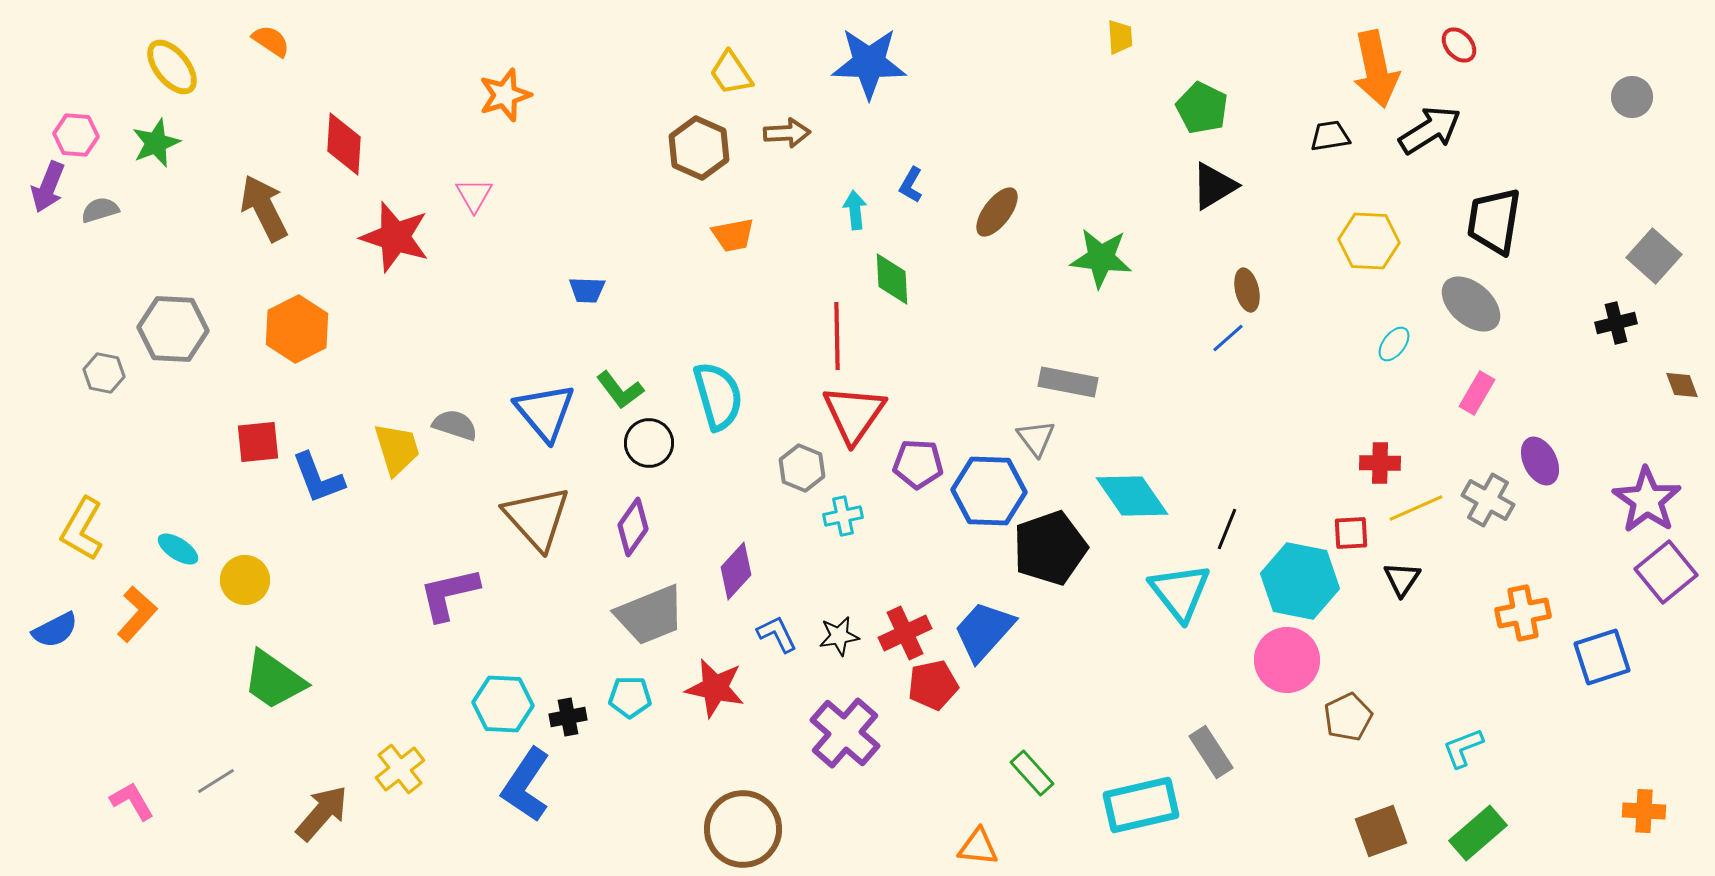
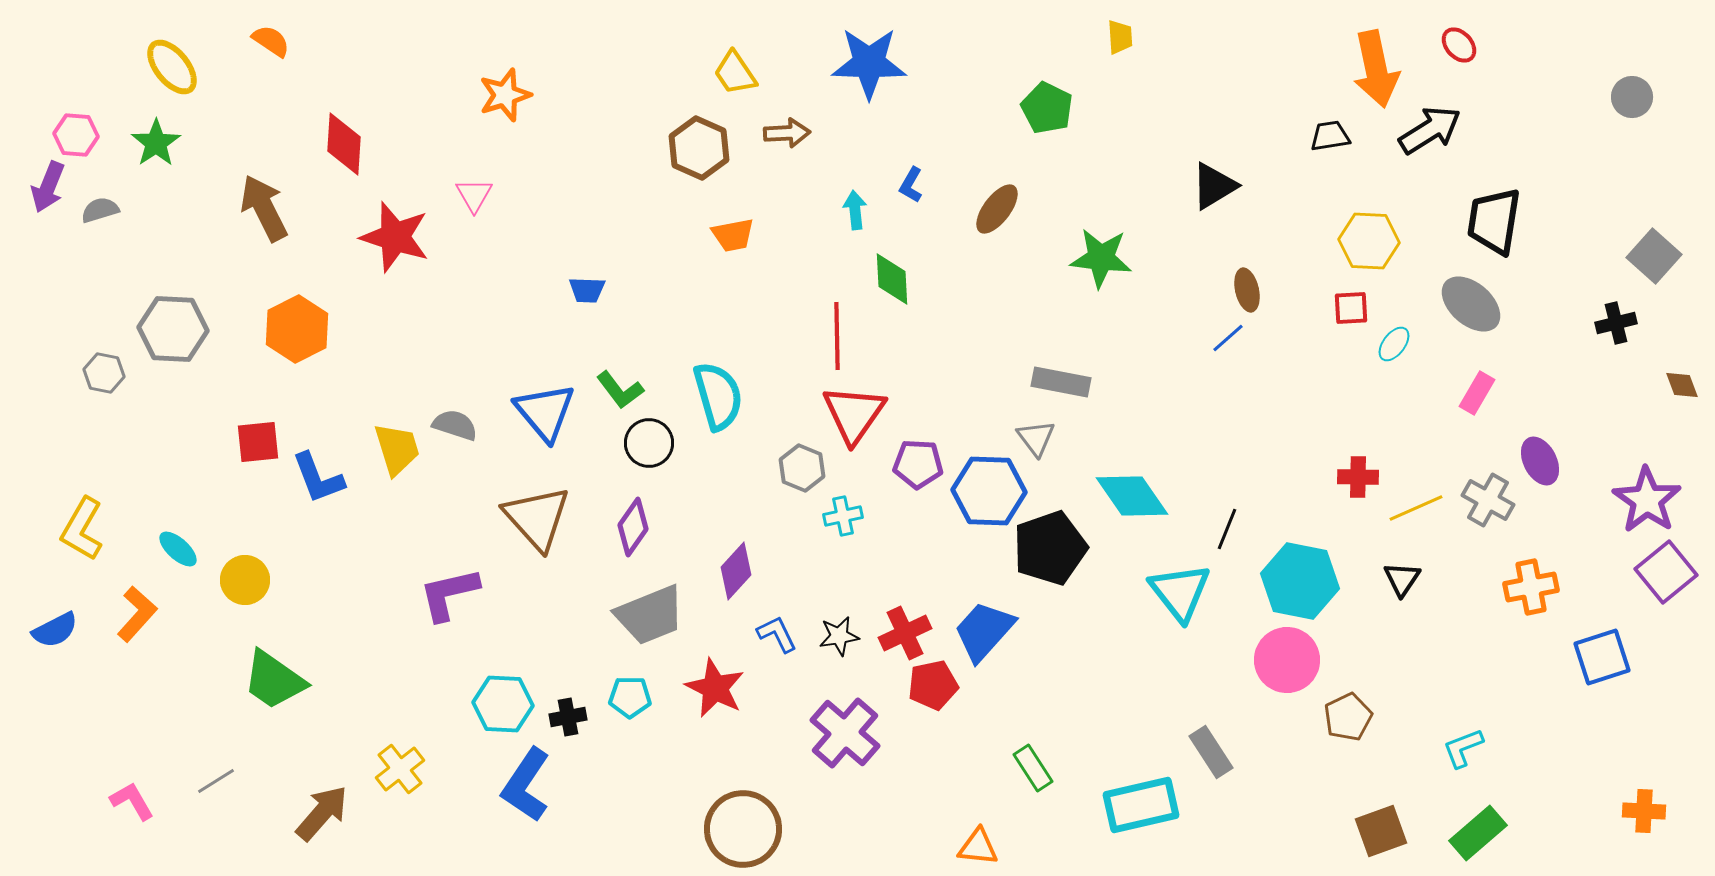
yellow trapezoid at (731, 73): moved 4 px right
green pentagon at (1202, 108): moved 155 px left
green star at (156, 143): rotated 12 degrees counterclockwise
brown ellipse at (997, 212): moved 3 px up
gray rectangle at (1068, 382): moved 7 px left
red cross at (1380, 463): moved 22 px left, 14 px down
red square at (1351, 533): moved 225 px up
cyan ellipse at (178, 549): rotated 9 degrees clockwise
orange cross at (1523, 613): moved 8 px right, 26 px up
red star at (715, 688): rotated 14 degrees clockwise
green rectangle at (1032, 773): moved 1 px right, 5 px up; rotated 9 degrees clockwise
